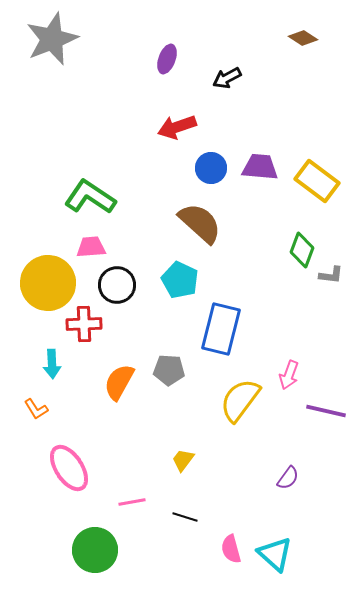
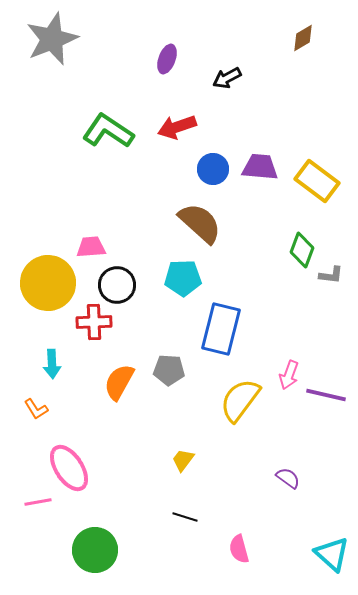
brown diamond: rotated 64 degrees counterclockwise
blue circle: moved 2 px right, 1 px down
green L-shape: moved 18 px right, 66 px up
cyan pentagon: moved 3 px right, 2 px up; rotated 27 degrees counterclockwise
red cross: moved 10 px right, 2 px up
purple line: moved 16 px up
purple semicircle: rotated 90 degrees counterclockwise
pink line: moved 94 px left
pink semicircle: moved 8 px right
cyan triangle: moved 57 px right
